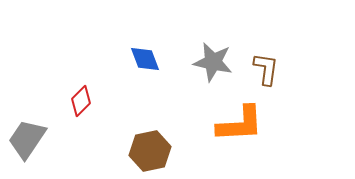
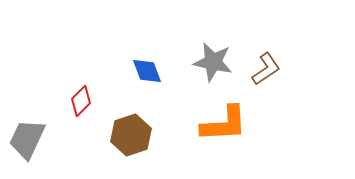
blue diamond: moved 2 px right, 12 px down
brown L-shape: rotated 48 degrees clockwise
orange L-shape: moved 16 px left
gray trapezoid: rotated 9 degrees counterclockwise
brown hexagon: moved 19 px left, 16 px up; rotated 6 degrees counterclockwise
